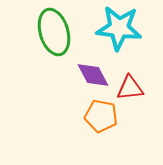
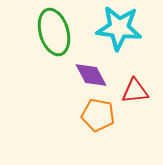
purple diamond: moved 2 px left
red triangle: moved 5 px right, 3 px down
orange pentagon: moved 3 px left, 1 px up
